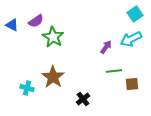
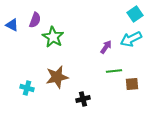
purple semicircle: moved 1 px left, 1 px up; rotated 35 degrees counterclockwise
brown star: moved 4 px right; rotated 25 degrees clockwise
black cross: rotated 24 degrees clockwise
